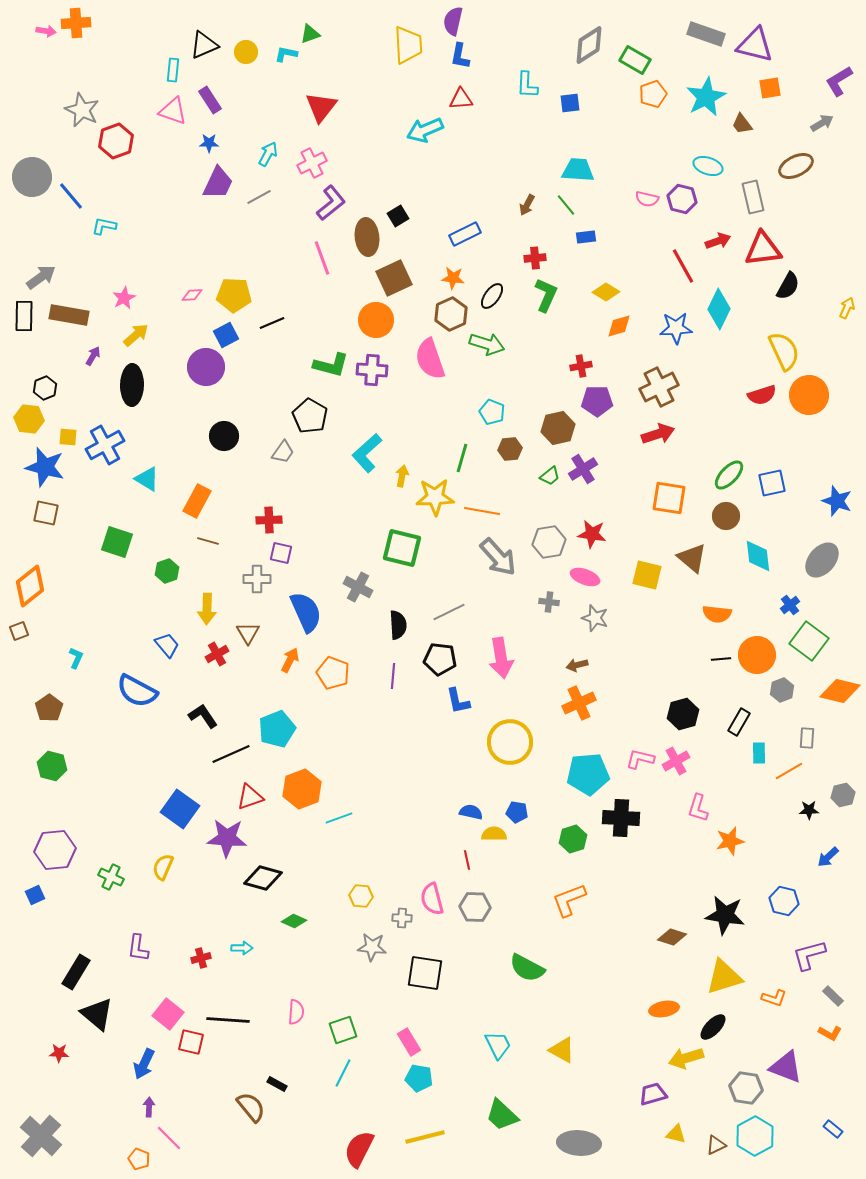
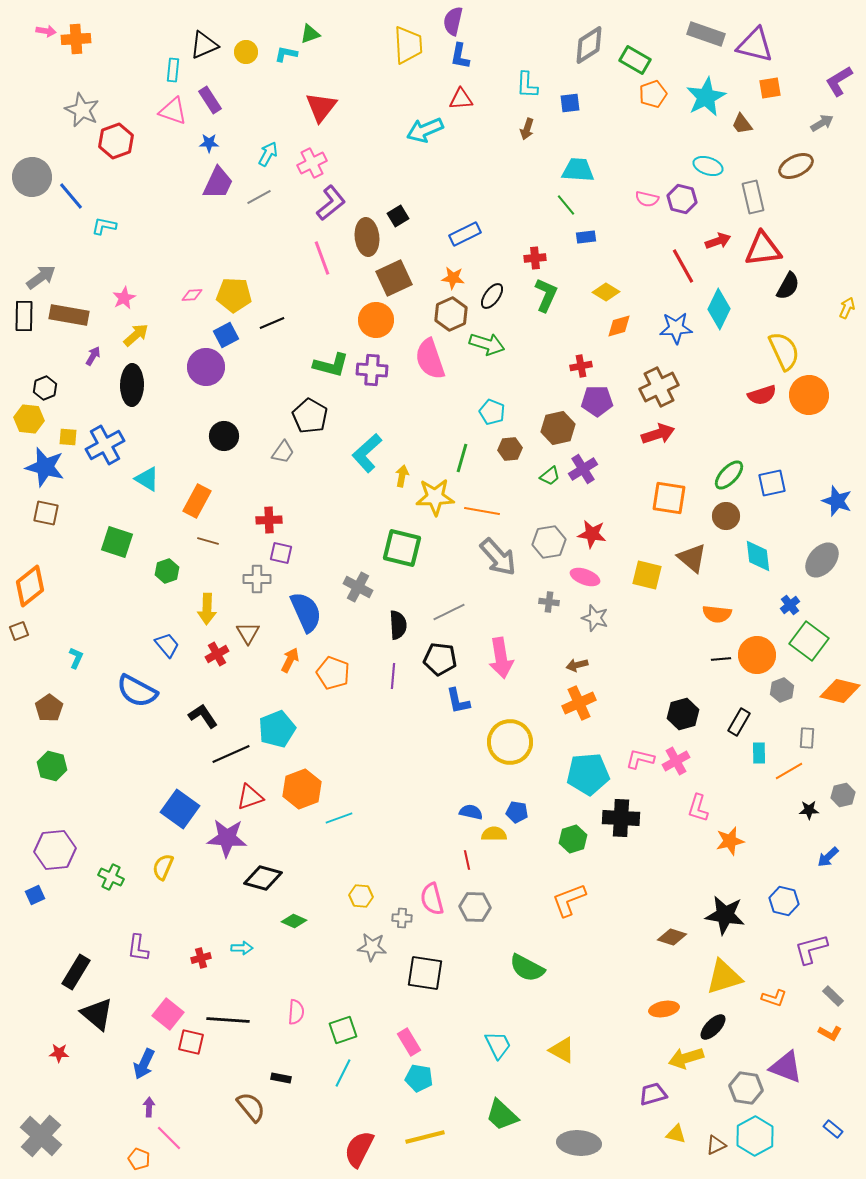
orange cross at (76, 23): moved 16 px down
brown arrow at (527, 205): moved 76 px up; rotated 10 degrees counterclockwise
purple L-shape at (809, 955): moved 2 px right, 6 px up
black rectangle at (277, 1084): moved 4 px right, 6 px up; rotated 18 degrees counterclockwise
